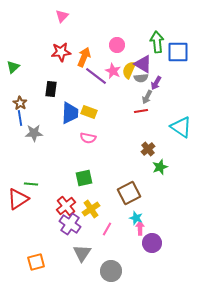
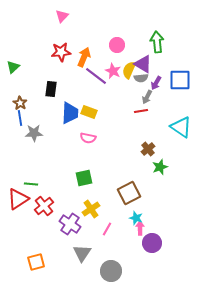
blue square: moved 2 px right, 28 px down
red cross: moved 22 px left
